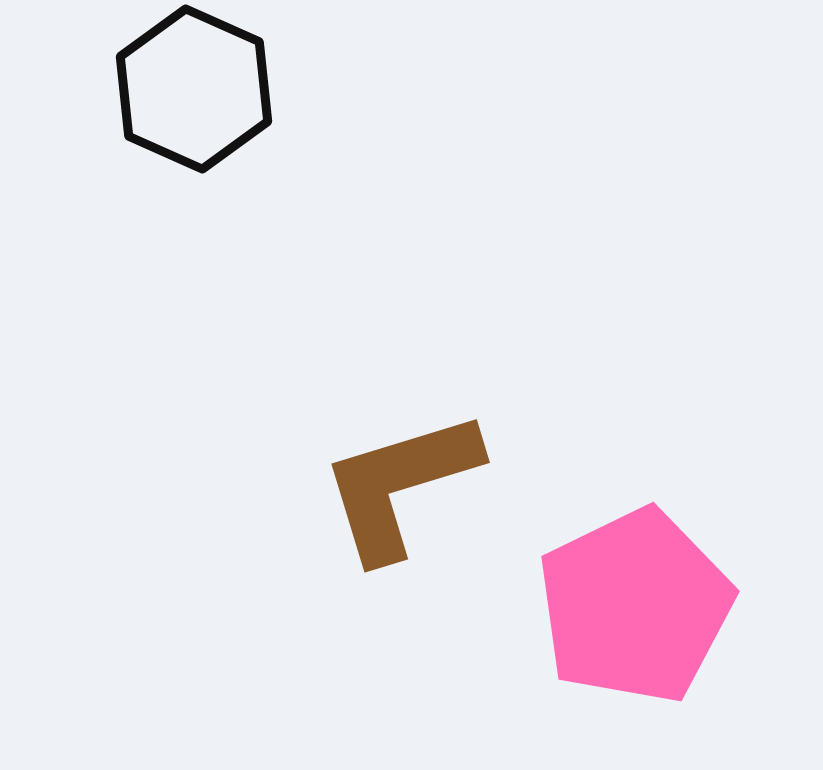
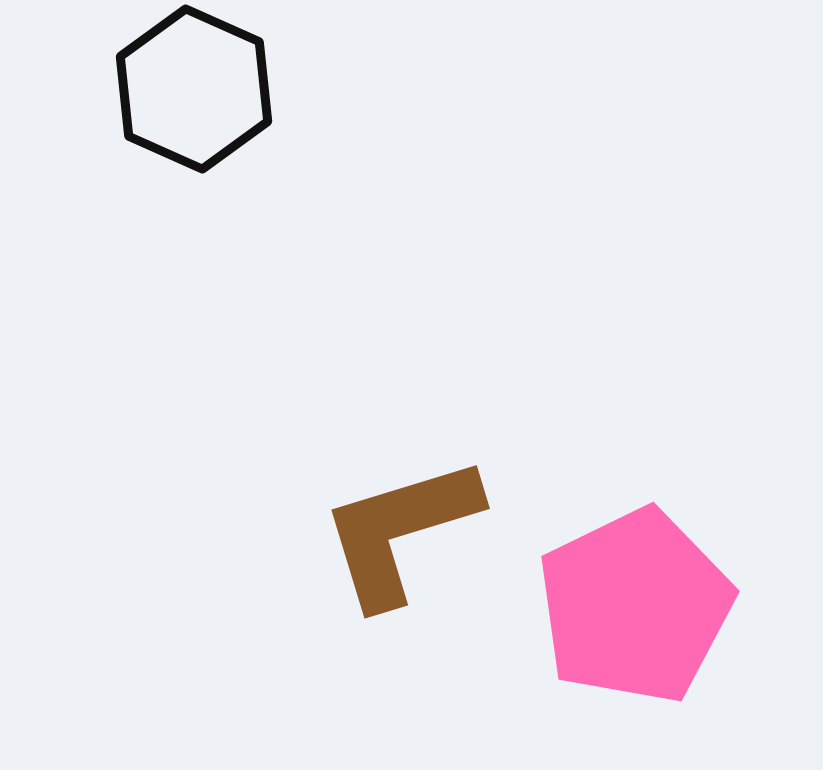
brown L-shape: moved 46 px down
